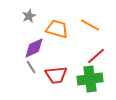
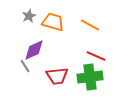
orange trapezoid: moved 4 px left, 7 px up
purple diamond: moved 2 px down
red line: rotated 66 degrees clockwise
gray line: moved 6 px left, 1 px up
red trapezoid: moved 1 px right, 1 px down
green cross: moved 2 px up
